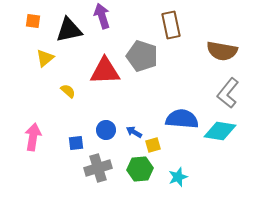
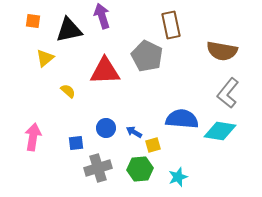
gray pentagon: moved 5 px right; rotated 8 degrees clockwise
blue circle: moved 2 px up
